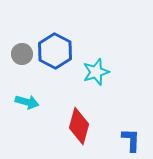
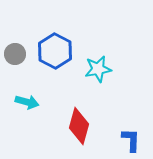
gray circle: moved 7 px left
cyan star: moved 2 px right, 3 px up; rotated 8 degrees clockwise
